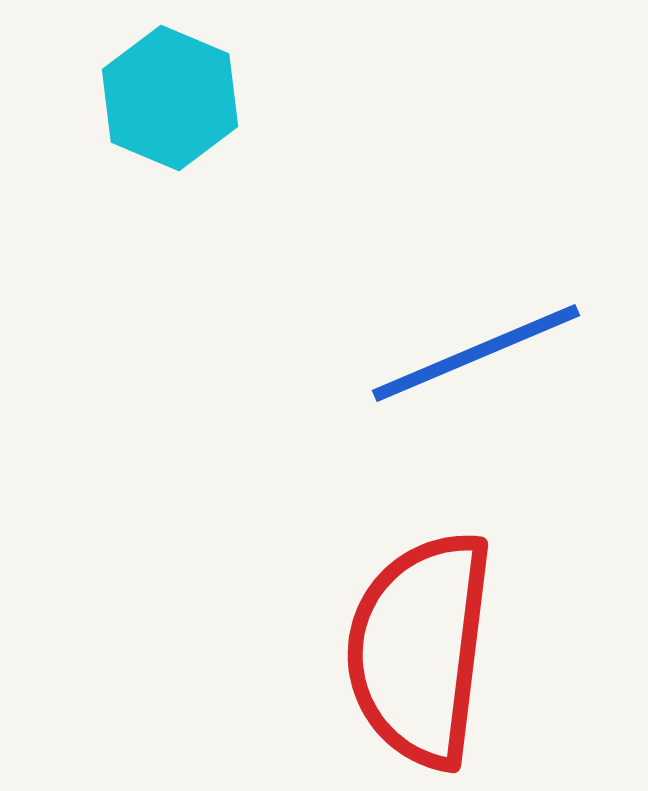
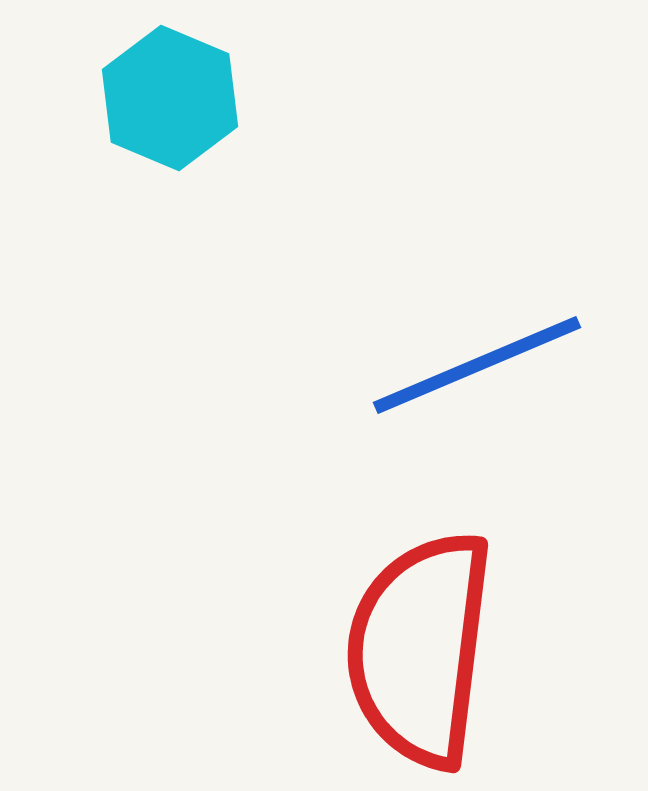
blue line: moved 1 px right, 12 px down
